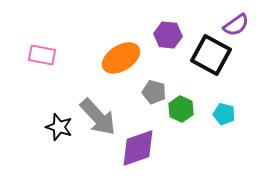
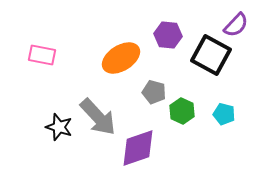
purple semicircle: rotated 12 degrees counterclockwise
green hexagon: moved 1 px right, 2 px down
